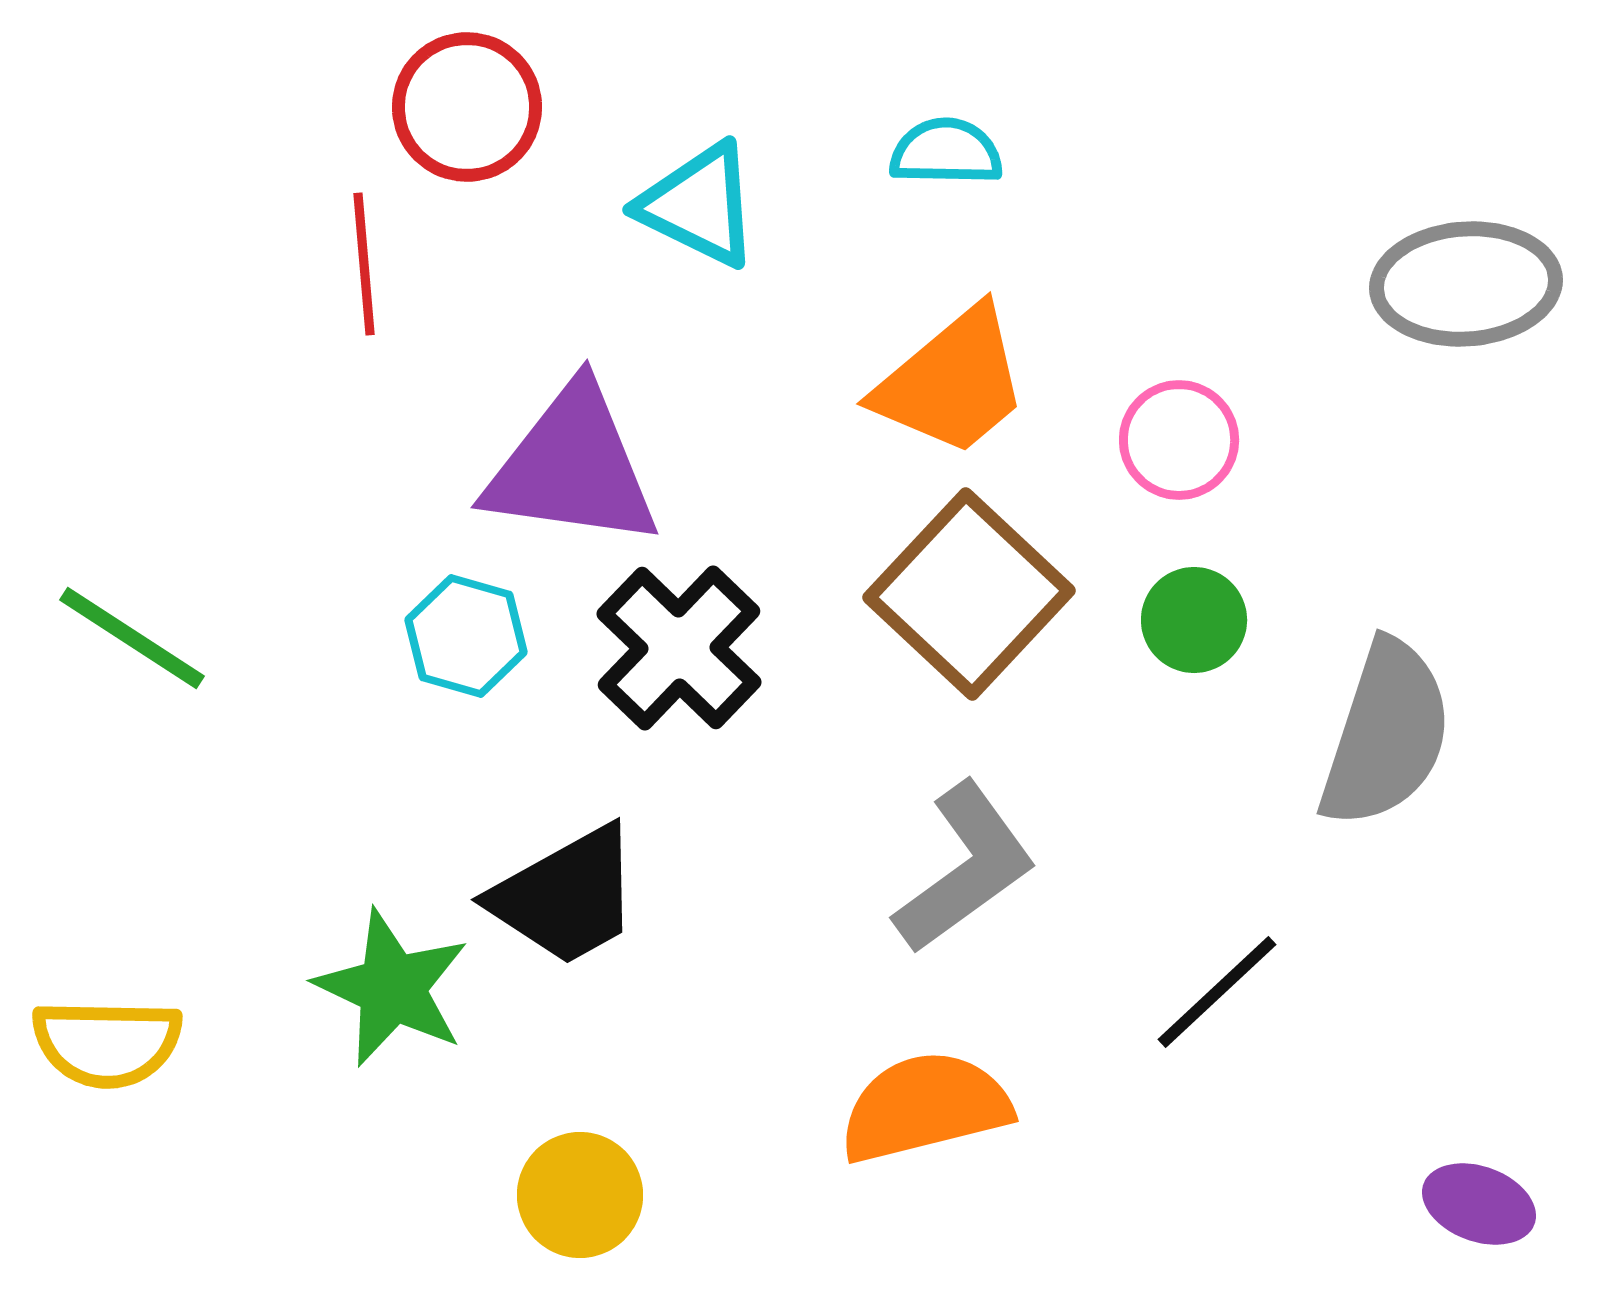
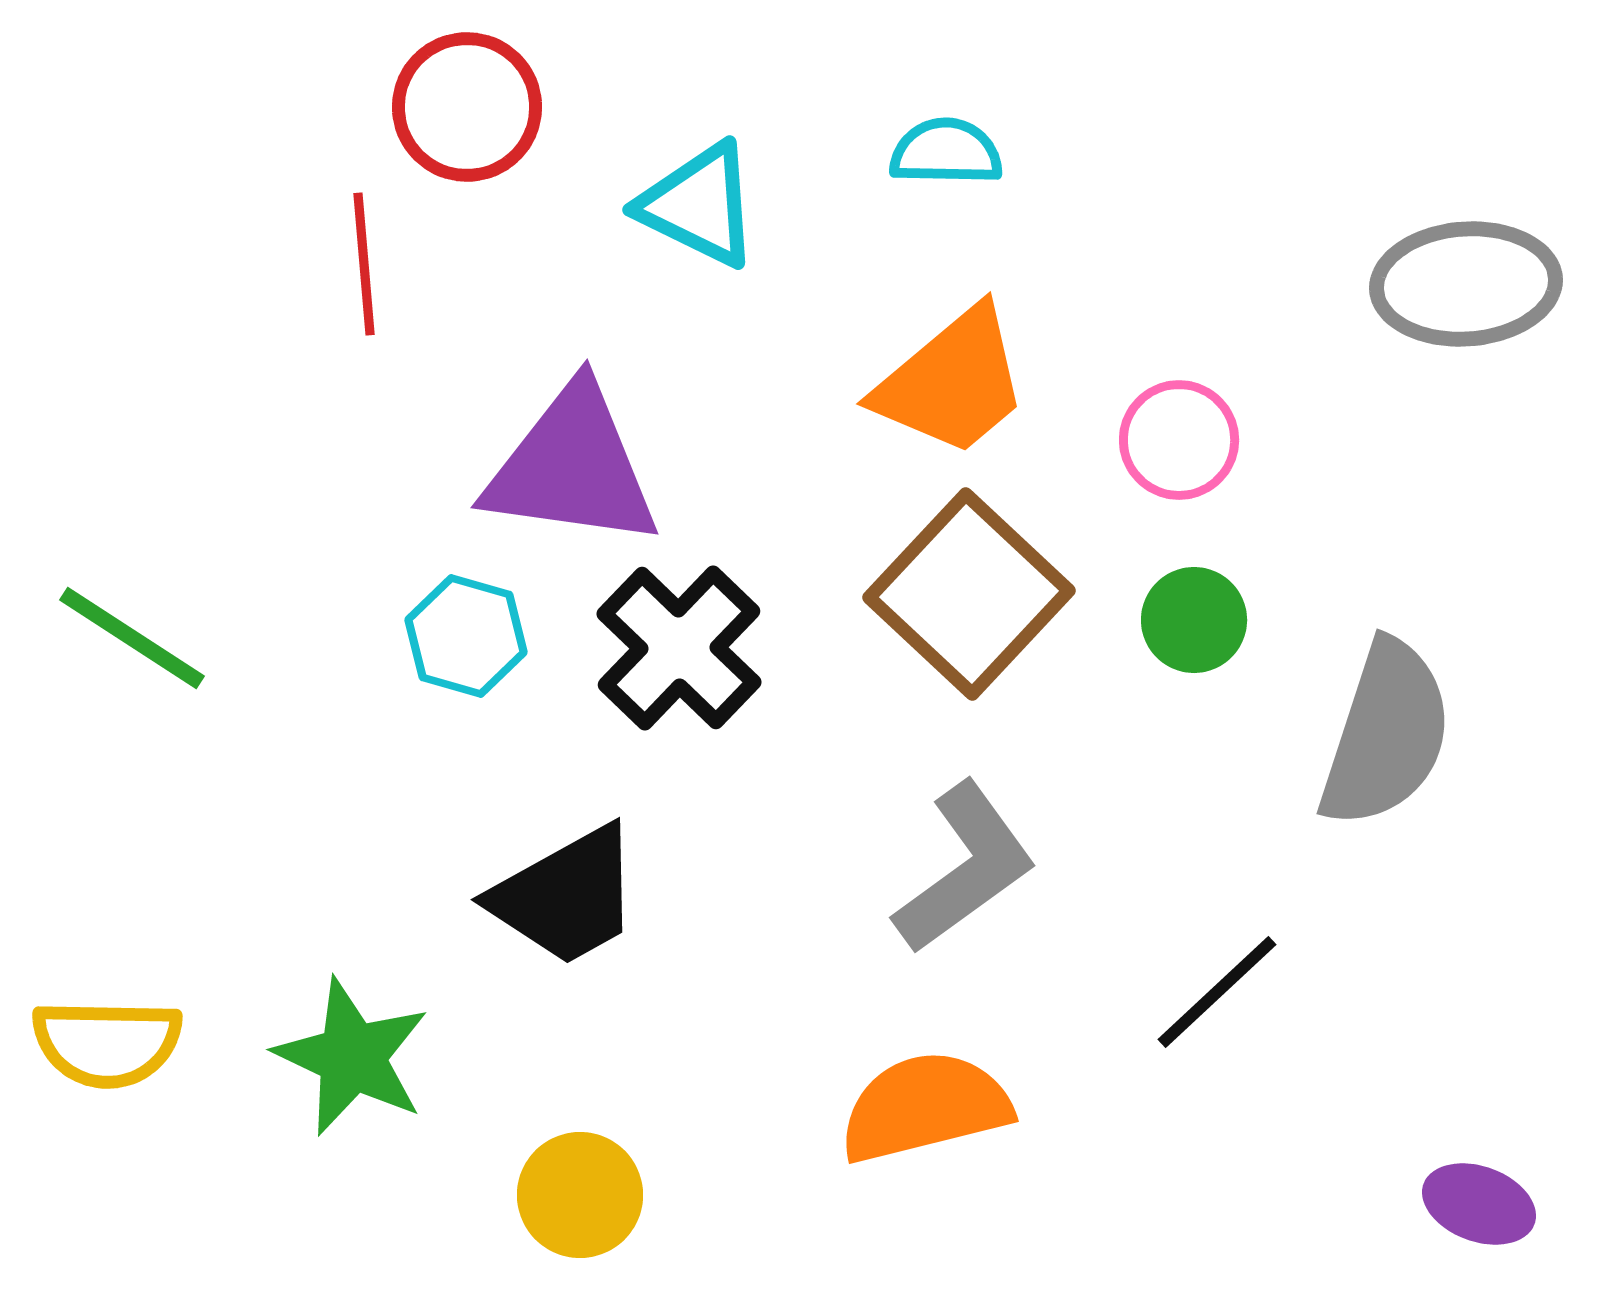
green star: moved 40 px left, 69 px down
